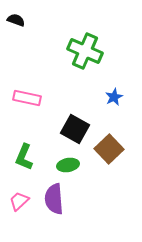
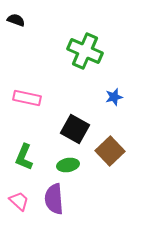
blue star: rotated 12 degrees clockwise
brown square: moved 1 px right, 2 px down
pink trapezoid: rotated 85 degrees clockwise
